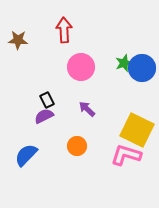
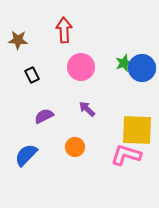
black rectangle: moved 15 px left, 25 px up
yellow square: rotated 24 degrees counterclockwise
orange circle: moved 2 px left, 1 px down
